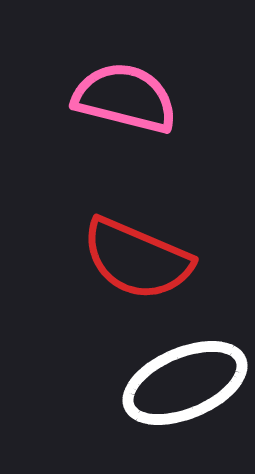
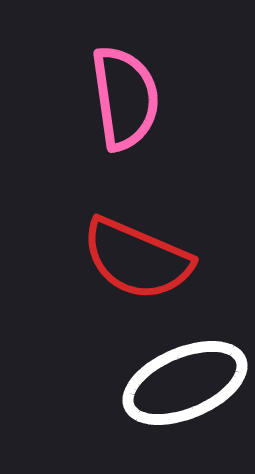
pink semicircle: rotated 68 degrees clockwise
